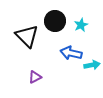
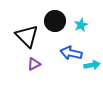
purple triangle: moved 1 px left, 13 px up
